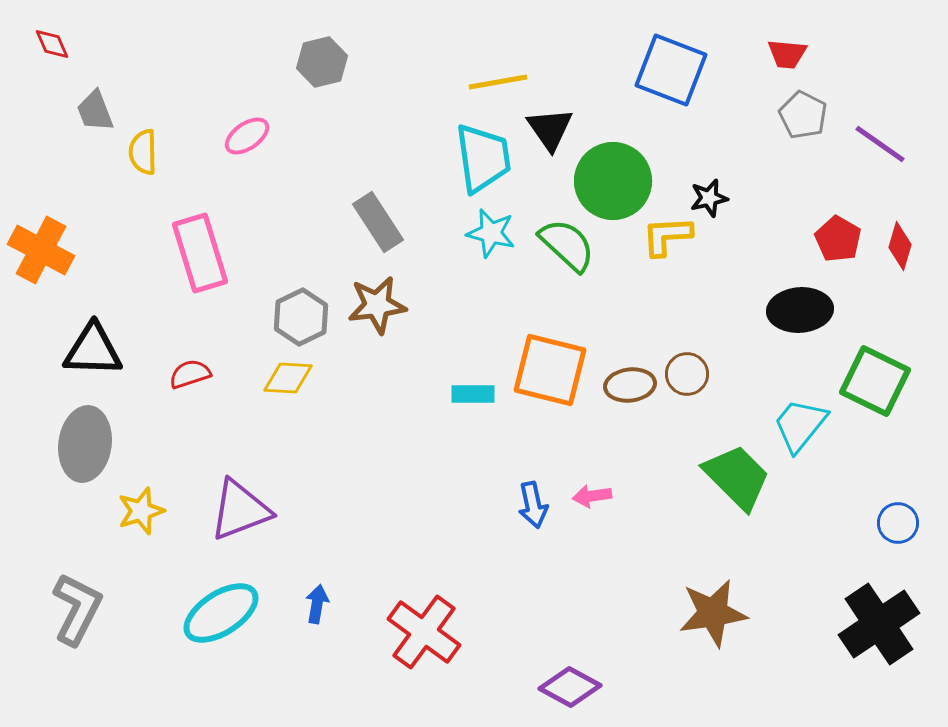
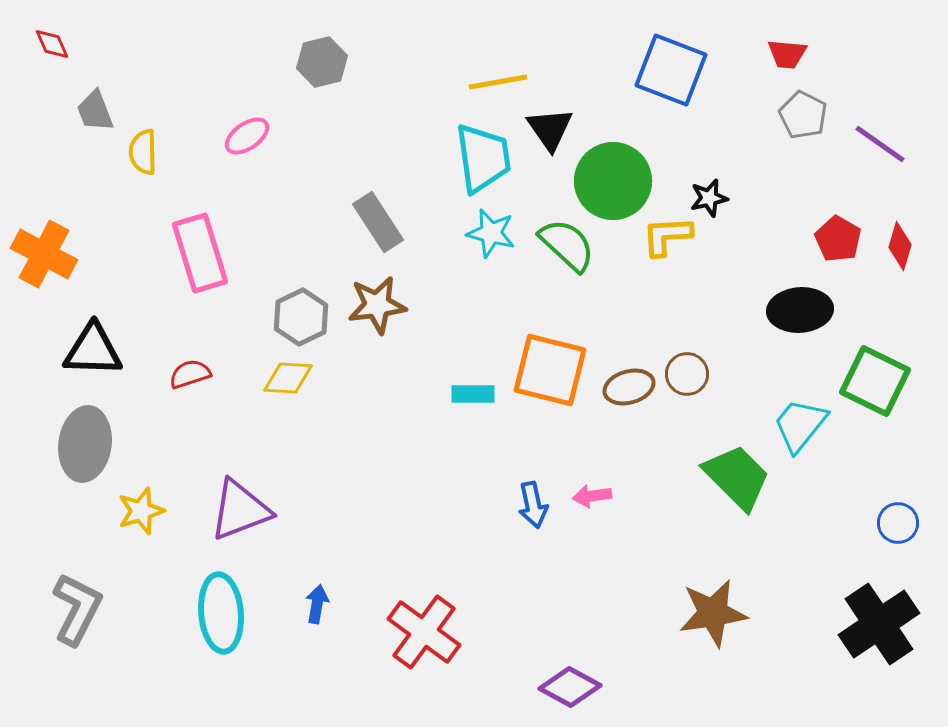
orange cross at (41, 250): moved 3 px right, 4 px down
brown ellipse at (630, 385): moved 1 px left, 2 px down; rotated 9 degrees counterclockwise
cyan ellipse at (221, 613): rotated 62 degrees counterclockwise
